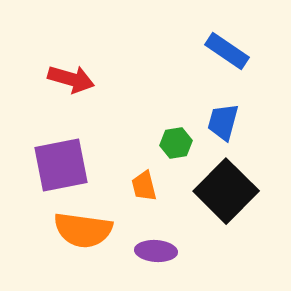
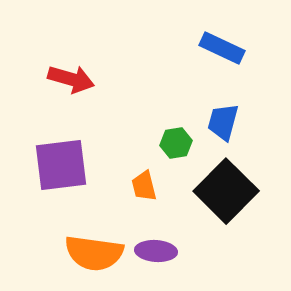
blue rectangle: moved 5 px left, 3 px up; rotated 9 degrees counterclockwise
purple square: rotated 4 degrees clockwise
orange semicircle: moved 11 px right, 23 px down
